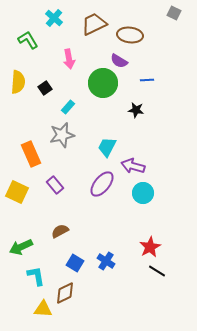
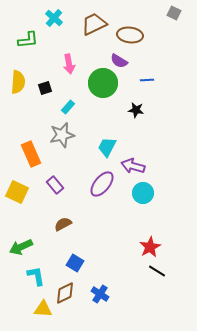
green L-shape: rotated 115 degrees clockwise
pink arrow: moved 5 px down
black square: rotated 16 degrees clockwise
brown semicircle: moved 3 px right, 7 px up
blue cross: moved 6 px left, 33 px down
